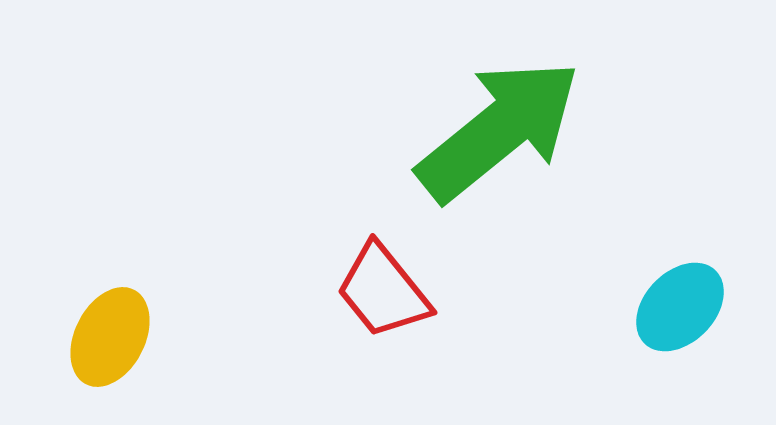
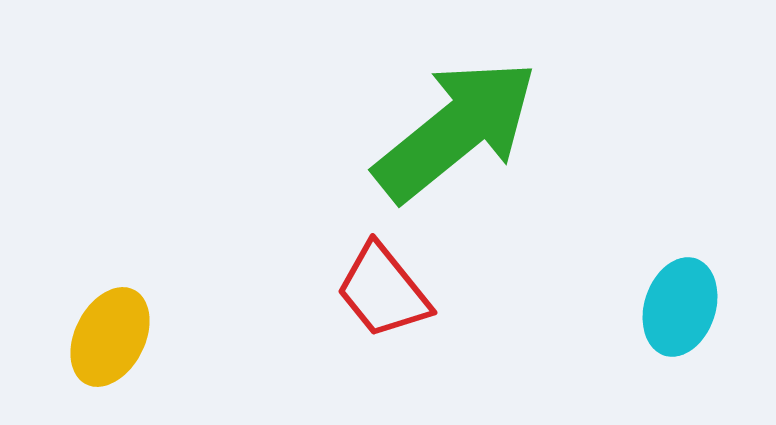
green arrow: moved 43 px left
cyan ellipse: rotated 26 degrees counterclockwise
